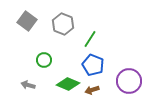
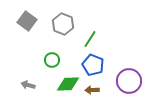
green circle: moved 8 px right
green diamond: rotated 25 degrees counterclockwise
brown arrow: rotated 16 degrees clockwise
